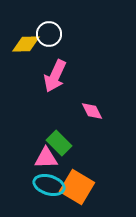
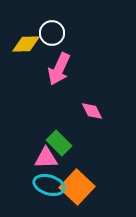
white circle: moved 3 px right, 1 px up
pink arrow: moved 4 px right, 7 px up
orange square: rotated 12 degrees clockwise
